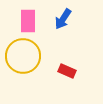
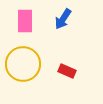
pink rectangle: moved 3 px left
yellow circle: moved 8 px down
